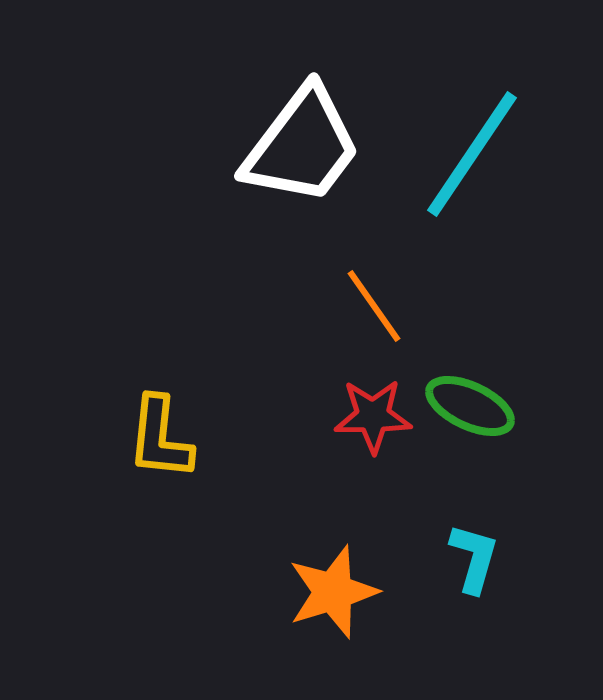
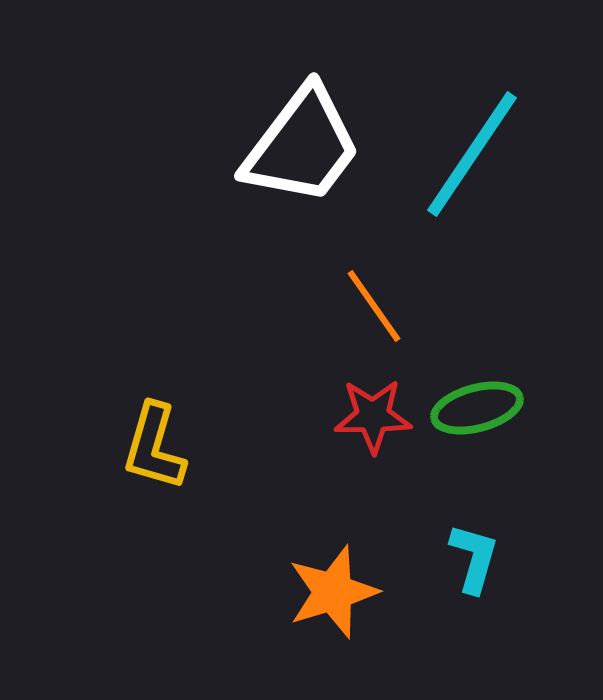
green ellipse: moved 7 px right, 2 px down; rotated 40 degrees counterclockwise
yellow L-shape: moved 6 px left, 9 px down; rotated 10 degrees clockwise
